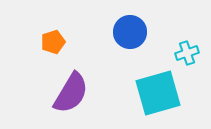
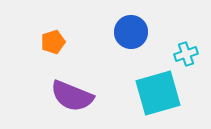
blue circle: moved 1 px right
cyan cross: moved 1 px left, 1 px down
purple semicircle: moved 1 px right, 3 px down; rotated 81 degrees clockwise
